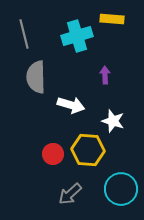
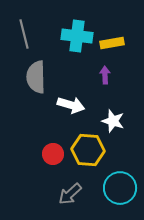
yellow rectangle: moved 24 px down; rotated 15 degrees counterclockwise
cyan cross: rotated 24 degrees clockwise
cyan circle: moved 1 px left, 1 px up
